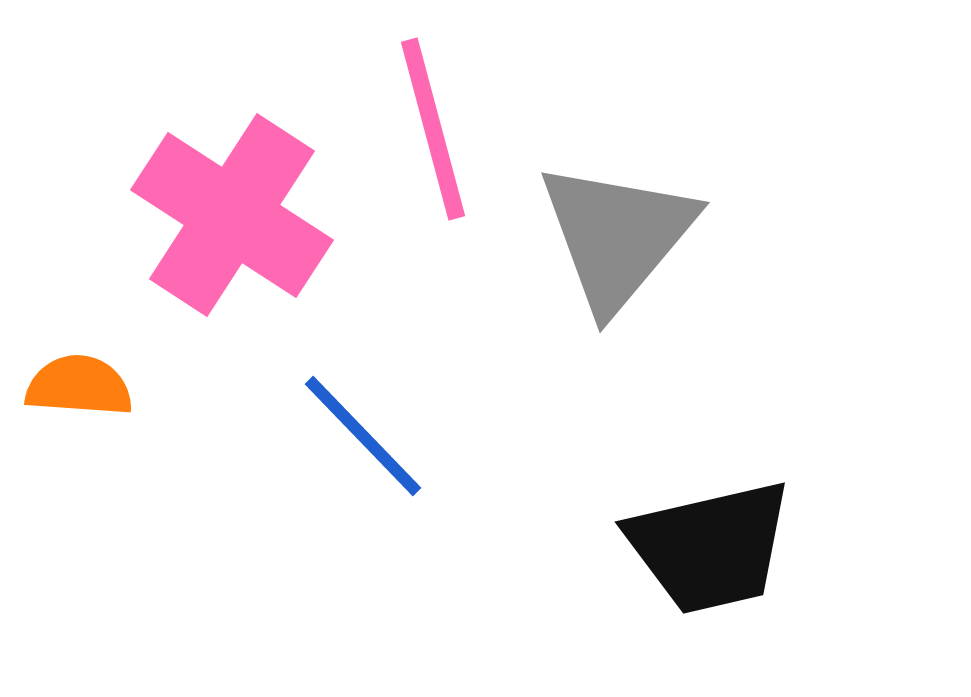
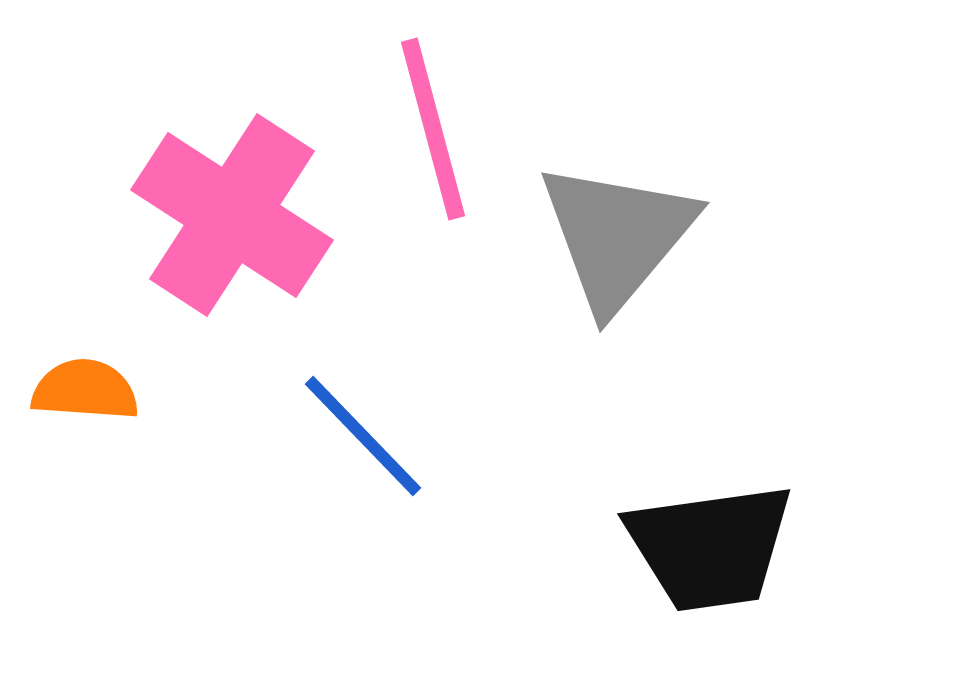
orange semicircle: moved 6 px right, 4 px down
black trapezoid: rotated 5 degrees clockwise
